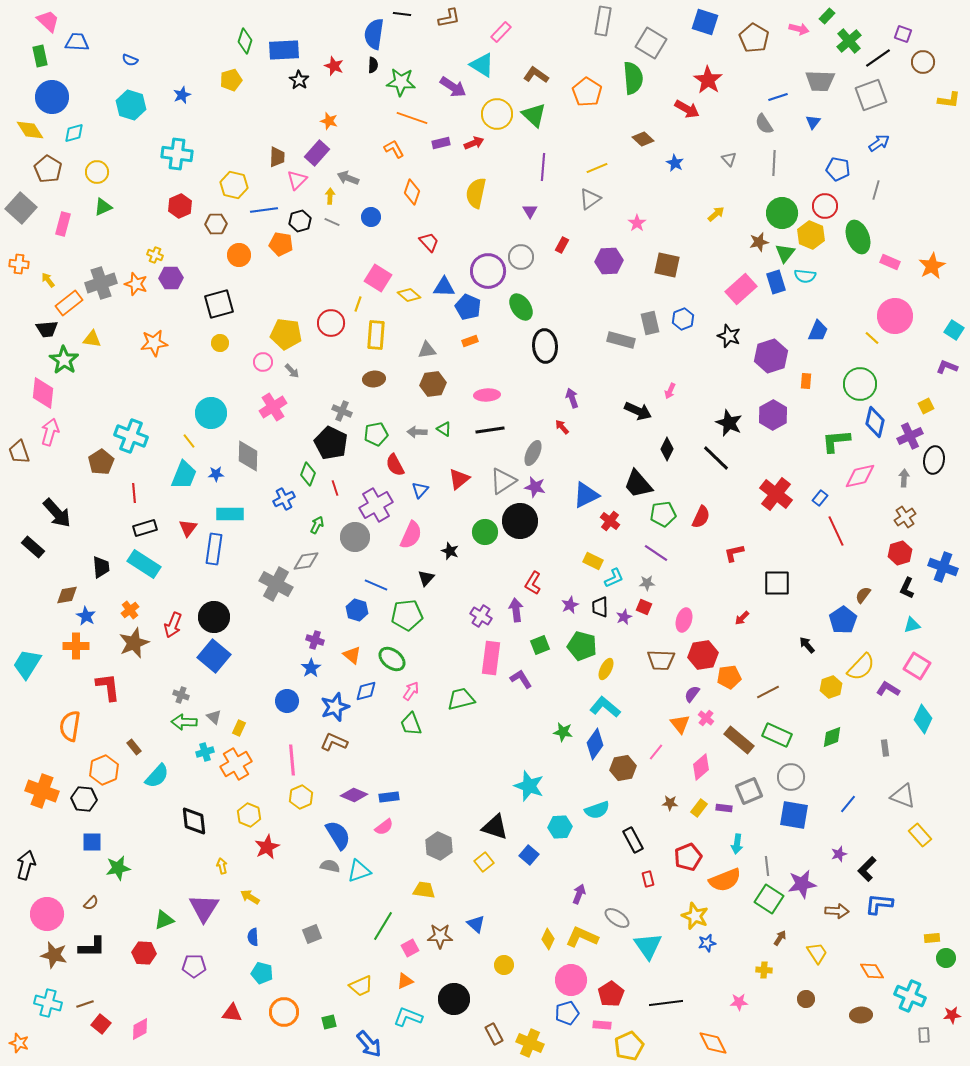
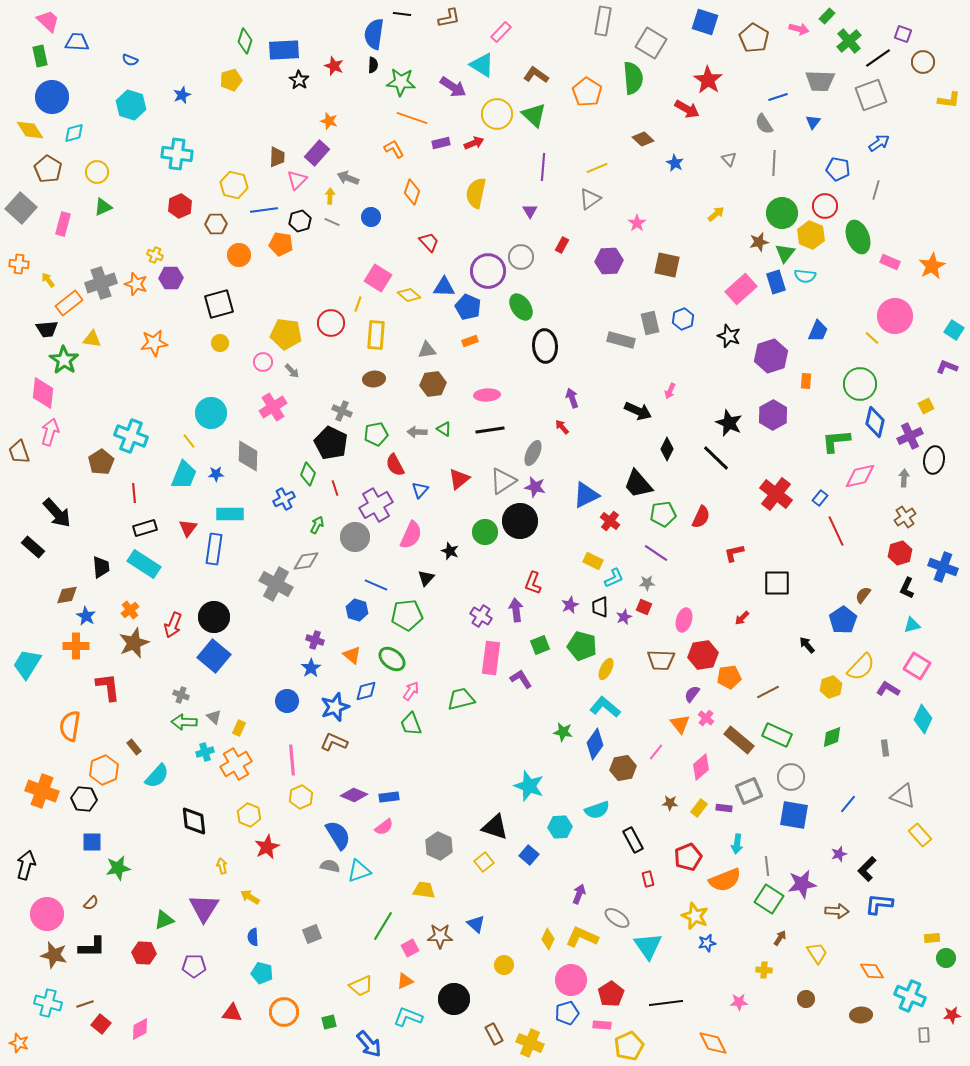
red L-shape at (533, 583): rotated 10 degrees counterclockwise
